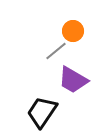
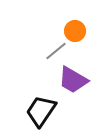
orange circle: moved 2 px right
black trapezoid: moved 1 px left, 1 px up
